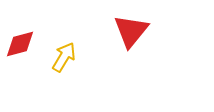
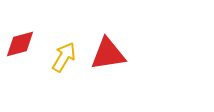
red triangle: moved 23 px left, 23 px down; rotated 42 degrees clockwise
